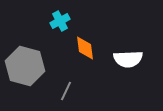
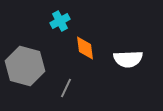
gray line: moved 3 px up
